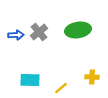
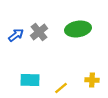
green ellipse: moved 1 px up
blue arrow: rotated 35 degrees counterclockwise
yellow cross: moved 3 px down
